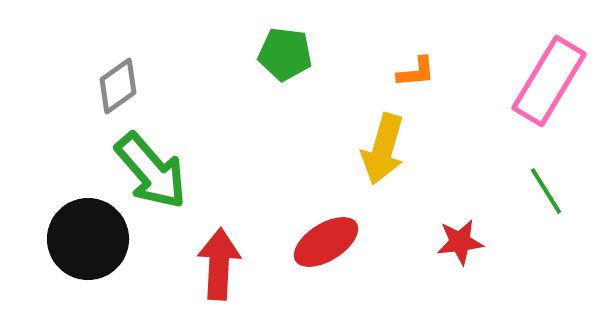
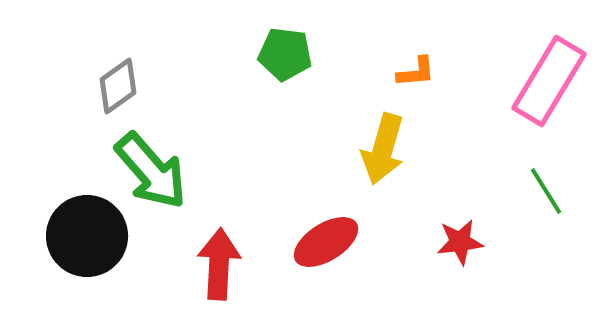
black circle: moved 1 px left, 3 px up
